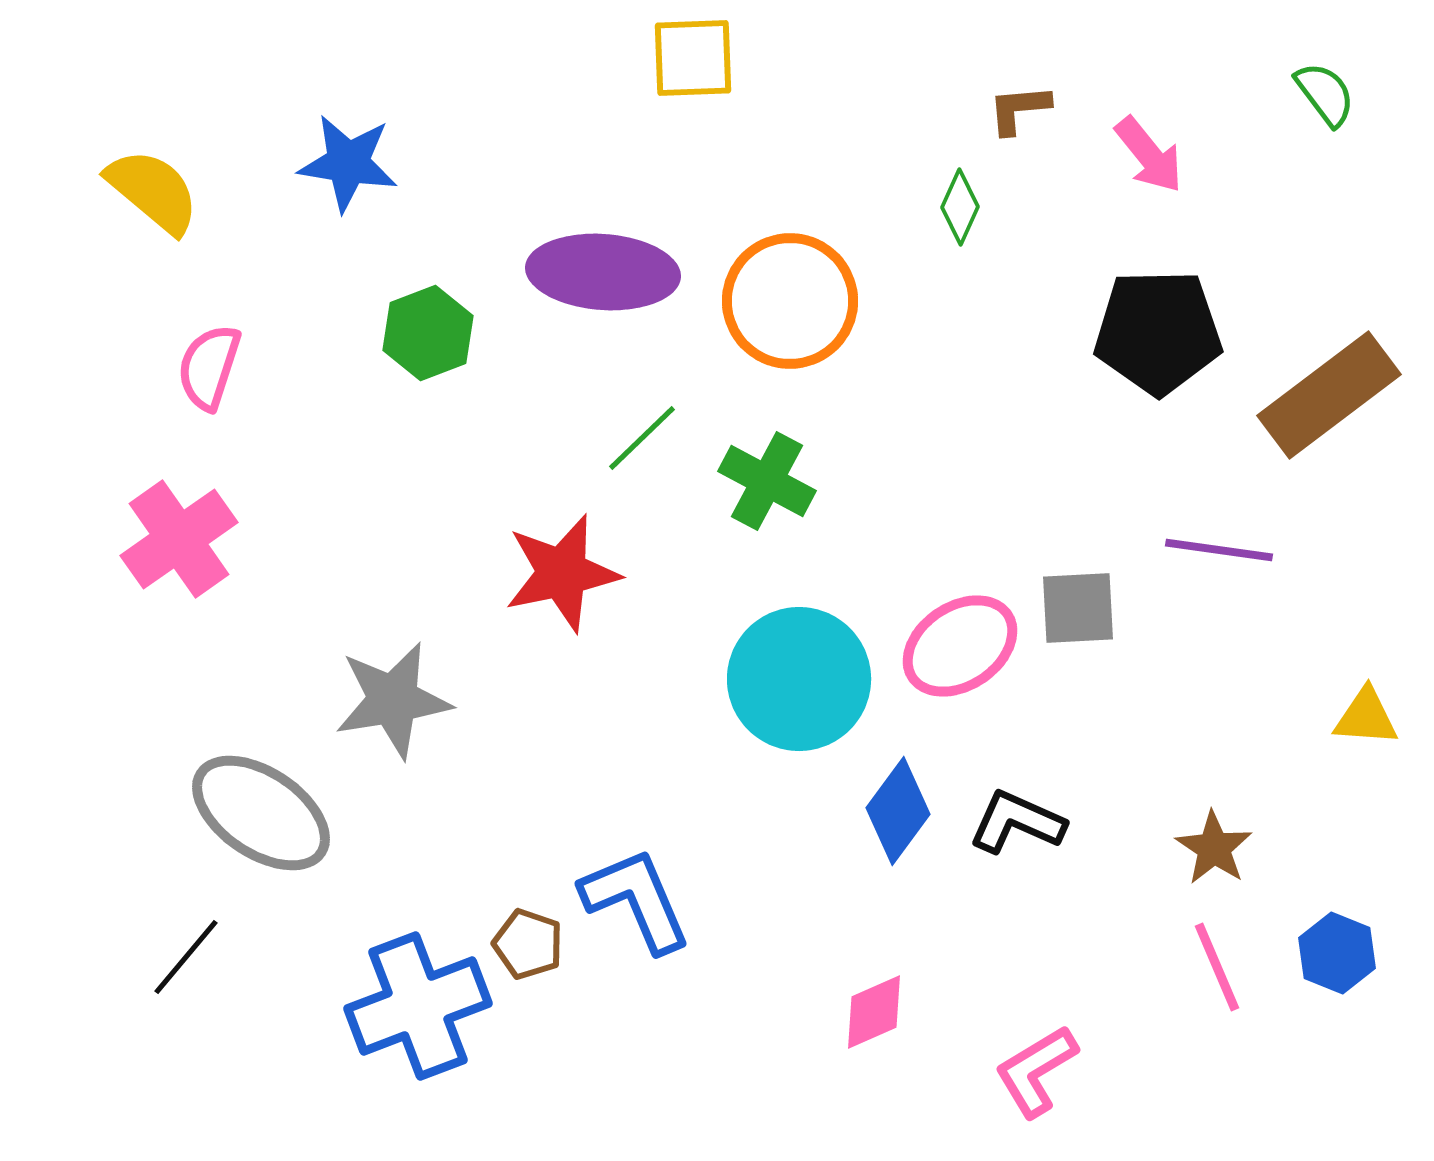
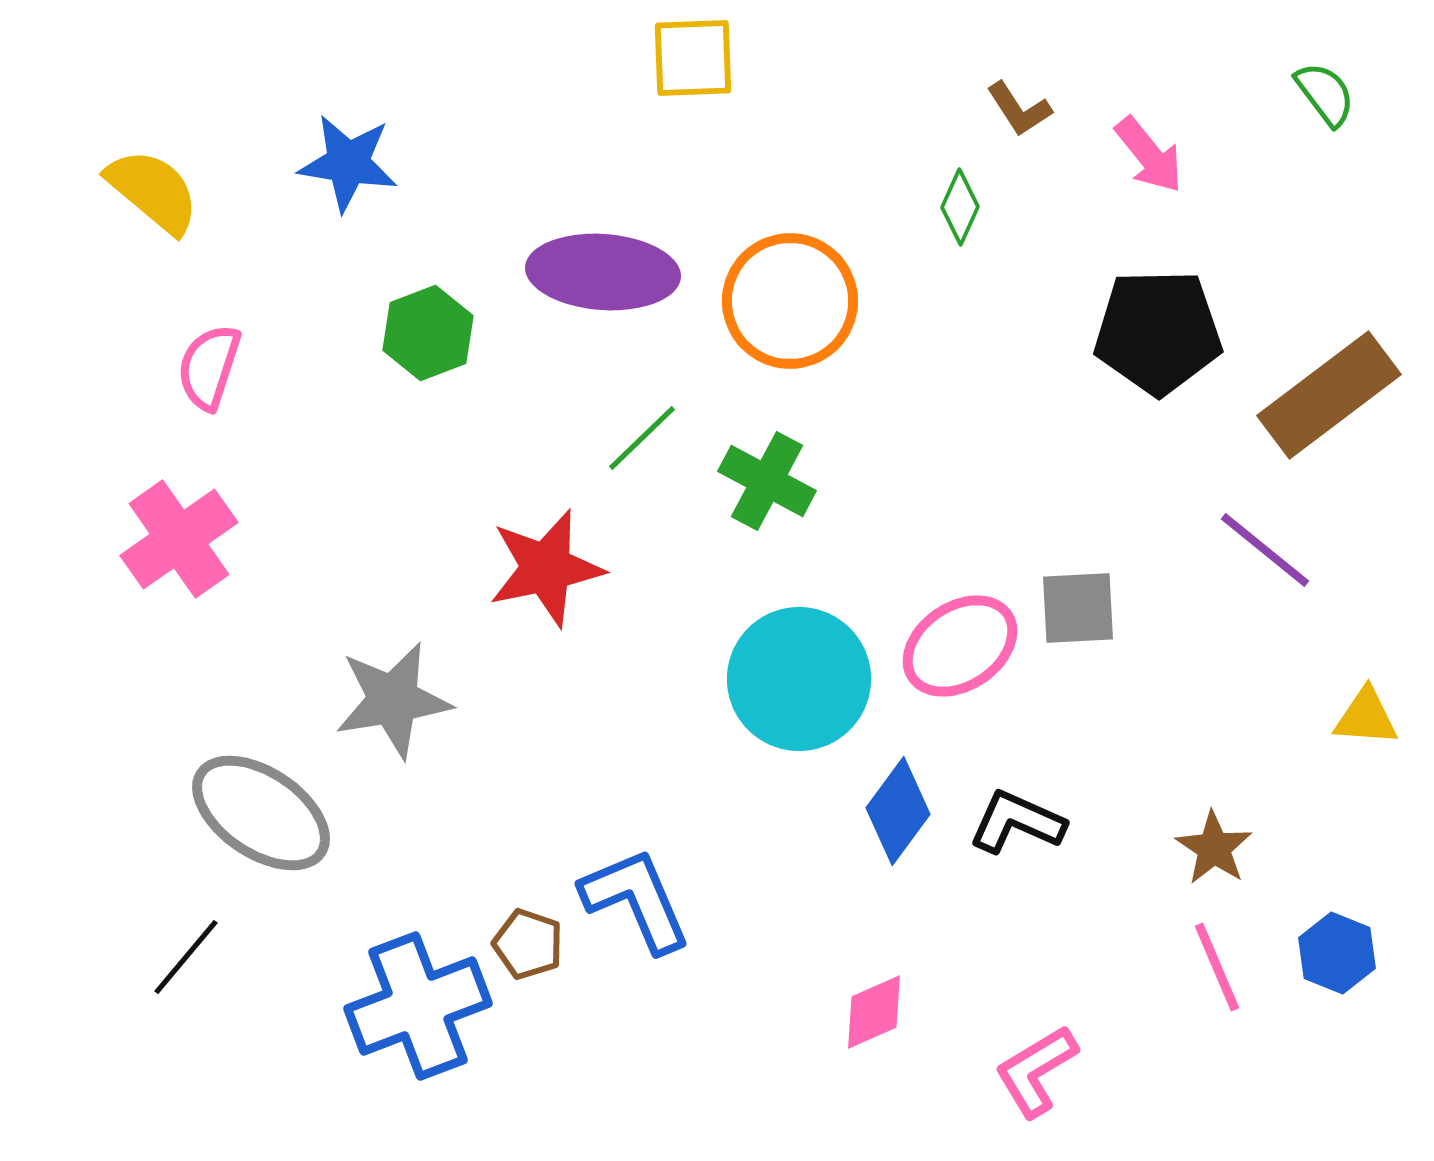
brown L-shape: rotated 118 degrees counterclockwise
purple line: moved 46 px right; rotated 31 degrees clockwise
red star: moved 16 px left, 5 px up
